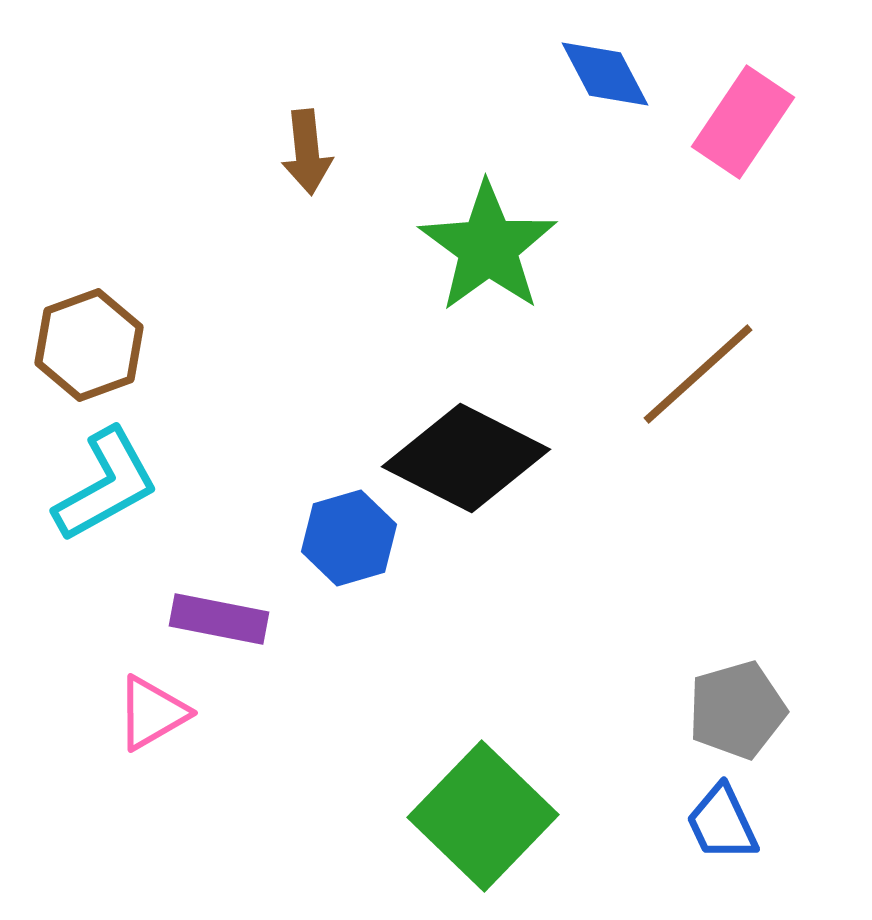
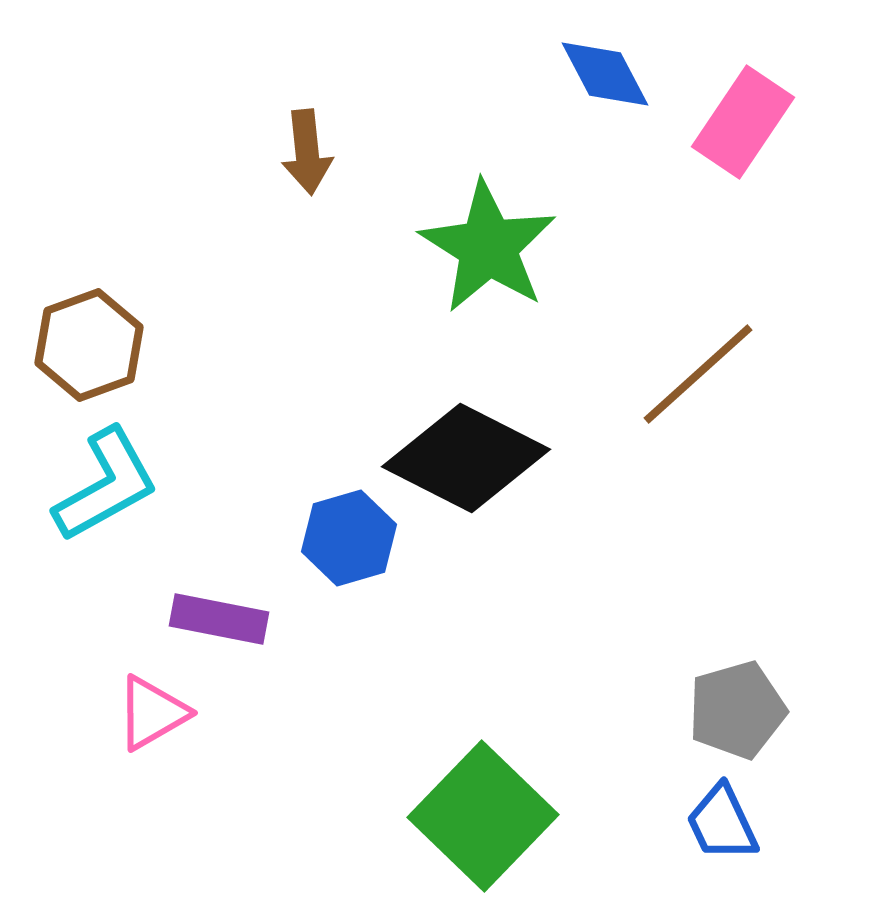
green star: rotated 4 degrees counterclockwise
